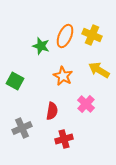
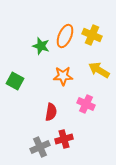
orange star: rotated 30 degrees counterclockwise
pink cross: rotated 18 degrees counterclockwise
red semicircle: moved 1 px left, 1 px down
gray cross: moved 18 px right, 19 px down
